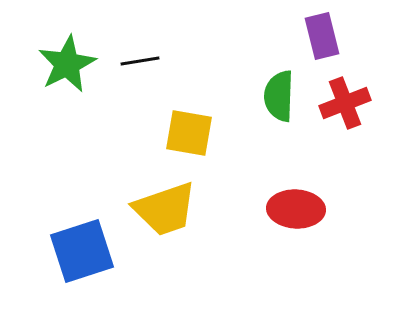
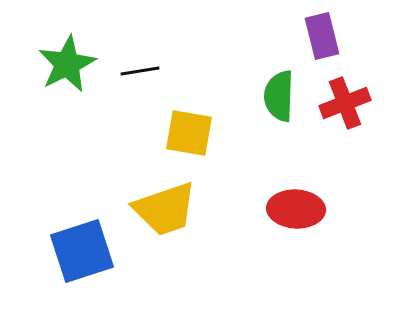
black line: moved 10 px down
